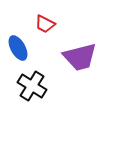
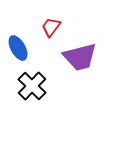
red trapezoid: moved 6 px right, 3 px down; rotated 100 degrees clockwise
black cross: rotated 12 degrees clockwise
